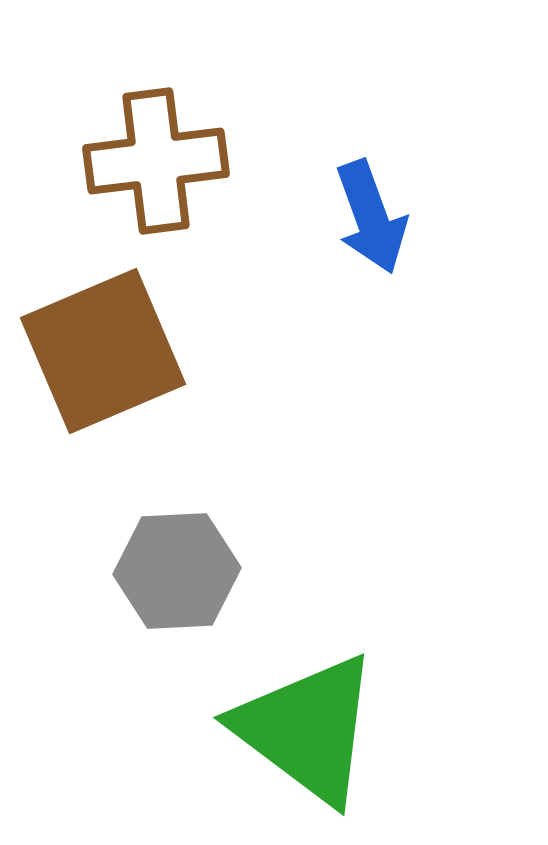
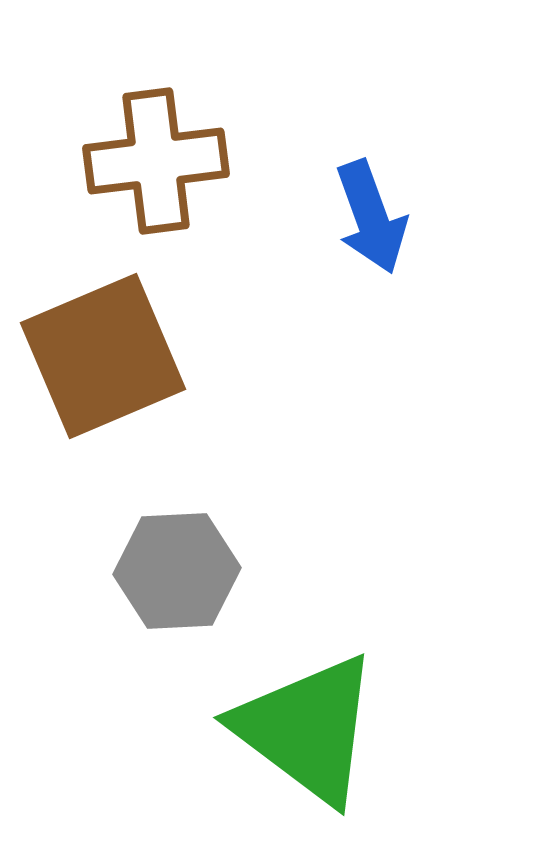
brown square: moved 5 px down
